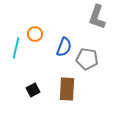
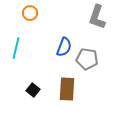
orange circle: moved 5 px left, 21 px up
black square: rotated 24 degrees counterclockwise
